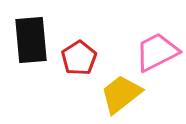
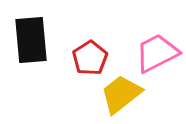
pink trapezoid: moved 1 px down
red pentagon: moved 11 px right
